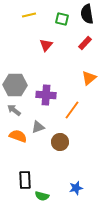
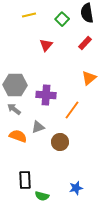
black semicircle: moved 1 px up
green square: rotated 32 degrees clockwise
gray arrow: moved 1 px up
